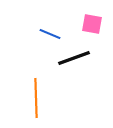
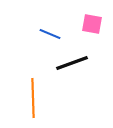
black line: moved 2 px left, 5 px down
orange line: moved 3 px left
